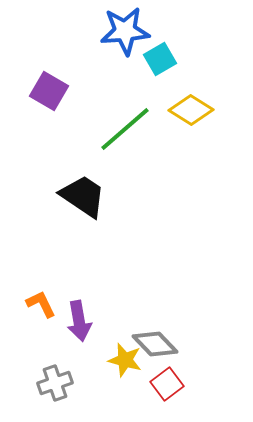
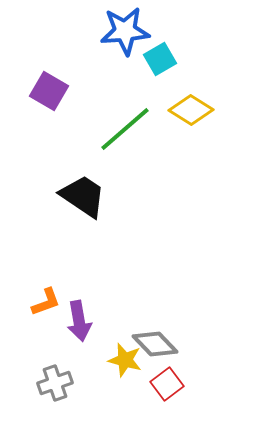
orange L-shape: moved 5 px right, 2 px up; rotated 96 degrees clockwise
